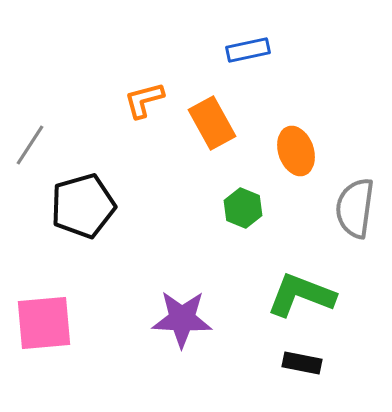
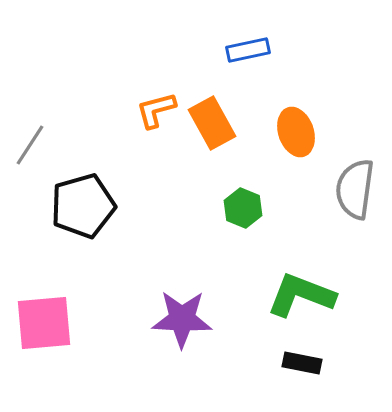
orange L-shape: moved 12 px right, 10 px down
orange ellipse: moved 19 px up
gray semicircle: moved 19 px up
